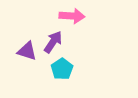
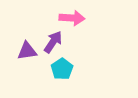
pink arrow: moved 2 px down
purple triangle: rotated 25 degrees counterclockwise
